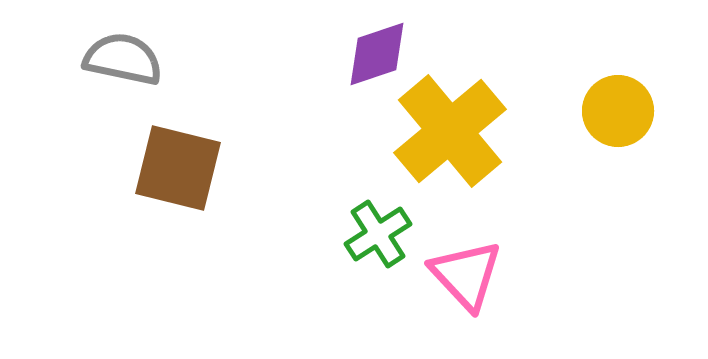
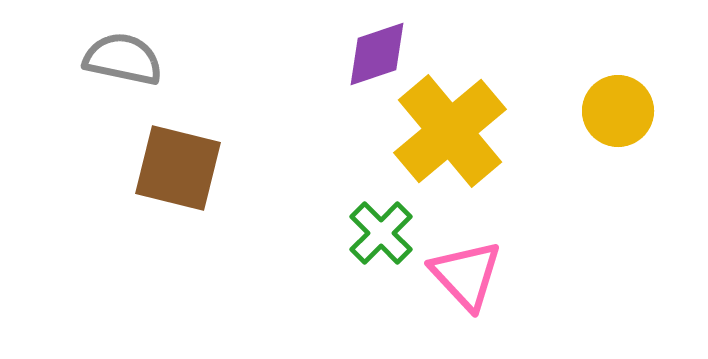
green cross: moved 3 px right, 1 px up; rotated 12 degrees counterclockwise
